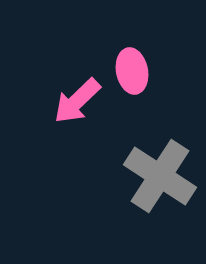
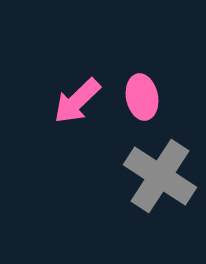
pink ellipse: moved 10 px right, 26 px down
